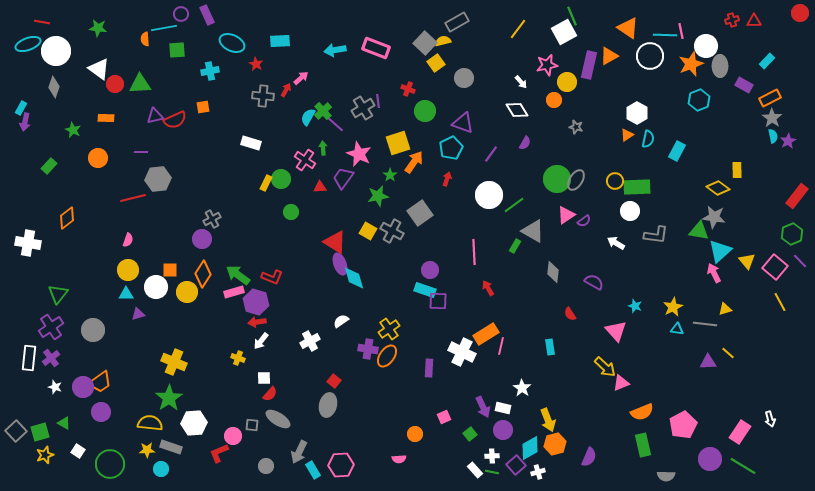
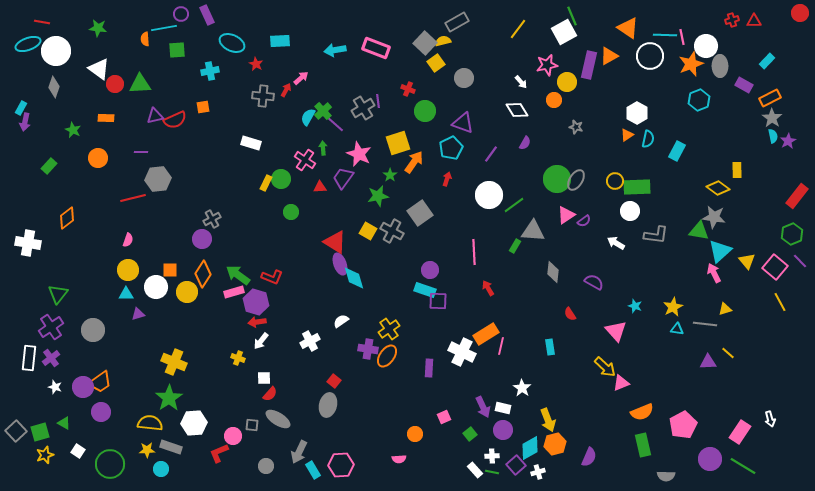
pink line at (681, 31): moved 1 px right, 6 px down
gray triangle at (533, 231): rotated 25 degrees counterclockwise
